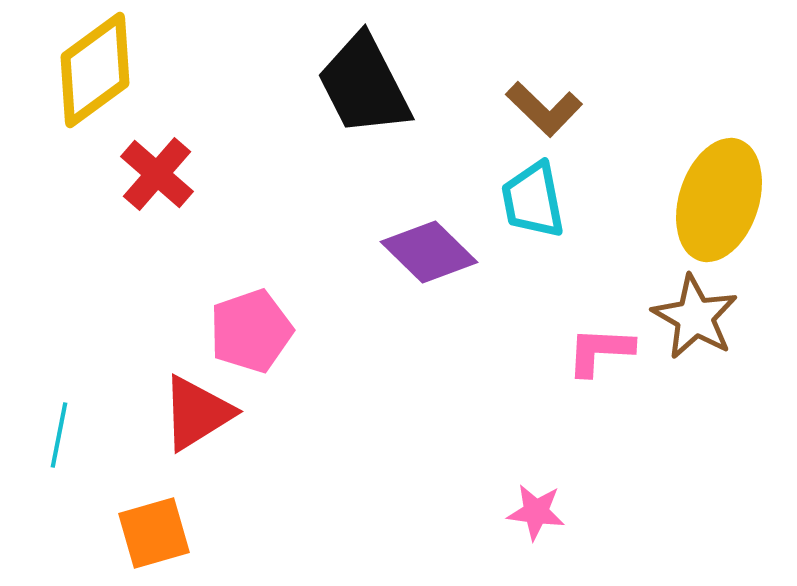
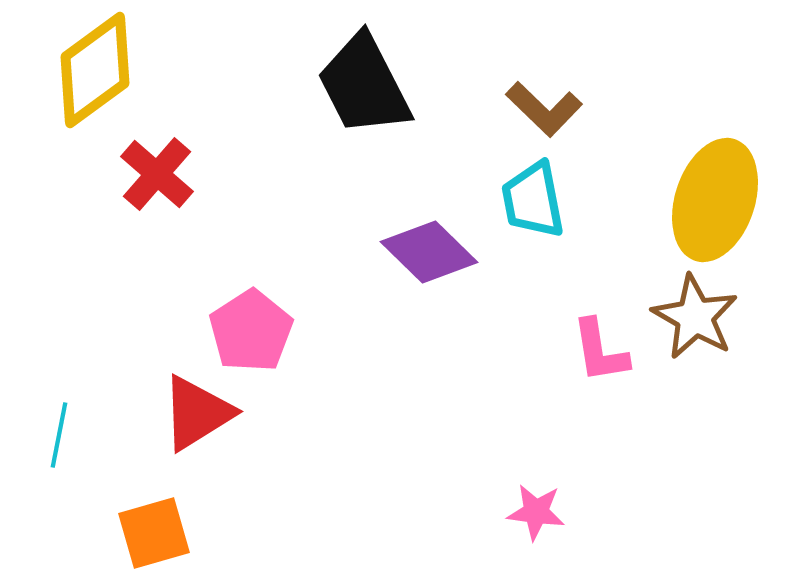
yellow ellipse: moved 4 px left
pink pentagon: rotated 14 degrees counterclockwise
pink L-shape: rotated 102 degrees counterclockwise
